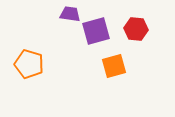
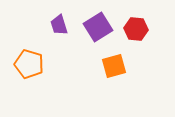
purple trapezoid: moved 11 px left, 11 px down; rotated 115 degrees counterclockwise
purple square: moved 2 px right, 4 px up; rotated 16 degrees counterclockwise
